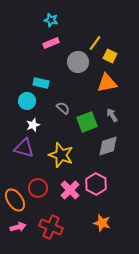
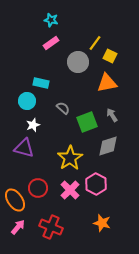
pink rectangle: rotated 14 degrees counterclockwise
yellow star: moved 9 px right, 3 px down; rotated 20 degrees clockwise
pink arrow: rotated 35 degrees counterclockwise
